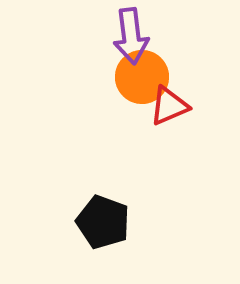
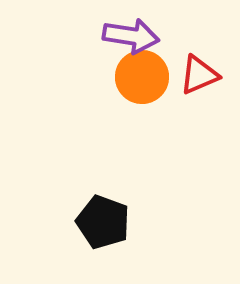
purple arrow: rotated 74 degrees counterclockwise
red triangle: moved 30 px right, 31 px up
